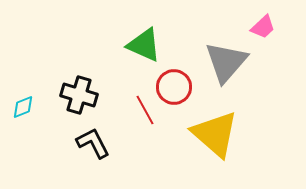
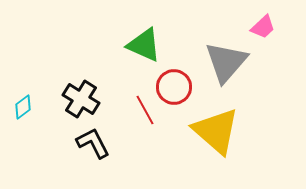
black cross: moved 2 px right, 4 px down; rotated 15 degrees clockwise
cyan diamond: rotated 15 degrees counterclockwise
yellow triangle: moved 1 px right, 3 px up
